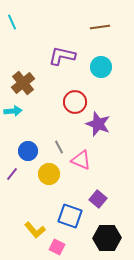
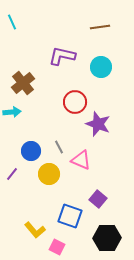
cyan arrow: moved 1 px left, 1 px down
blue circle: moved 3 px right
